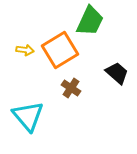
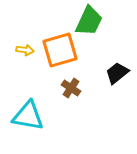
green trapezoid: moved 1 px left
orange square: rotated 15 degrees clockwise
black trapezoid: rotated 80 degrees counterclockwise
cyan triangle: rotated 40 degrees counterclockwise
